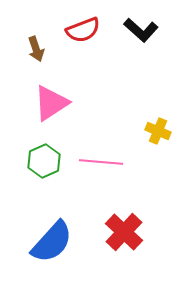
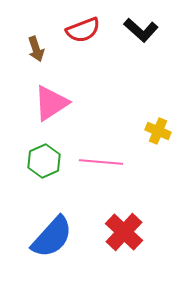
blue semicircle: moved 5 px up
